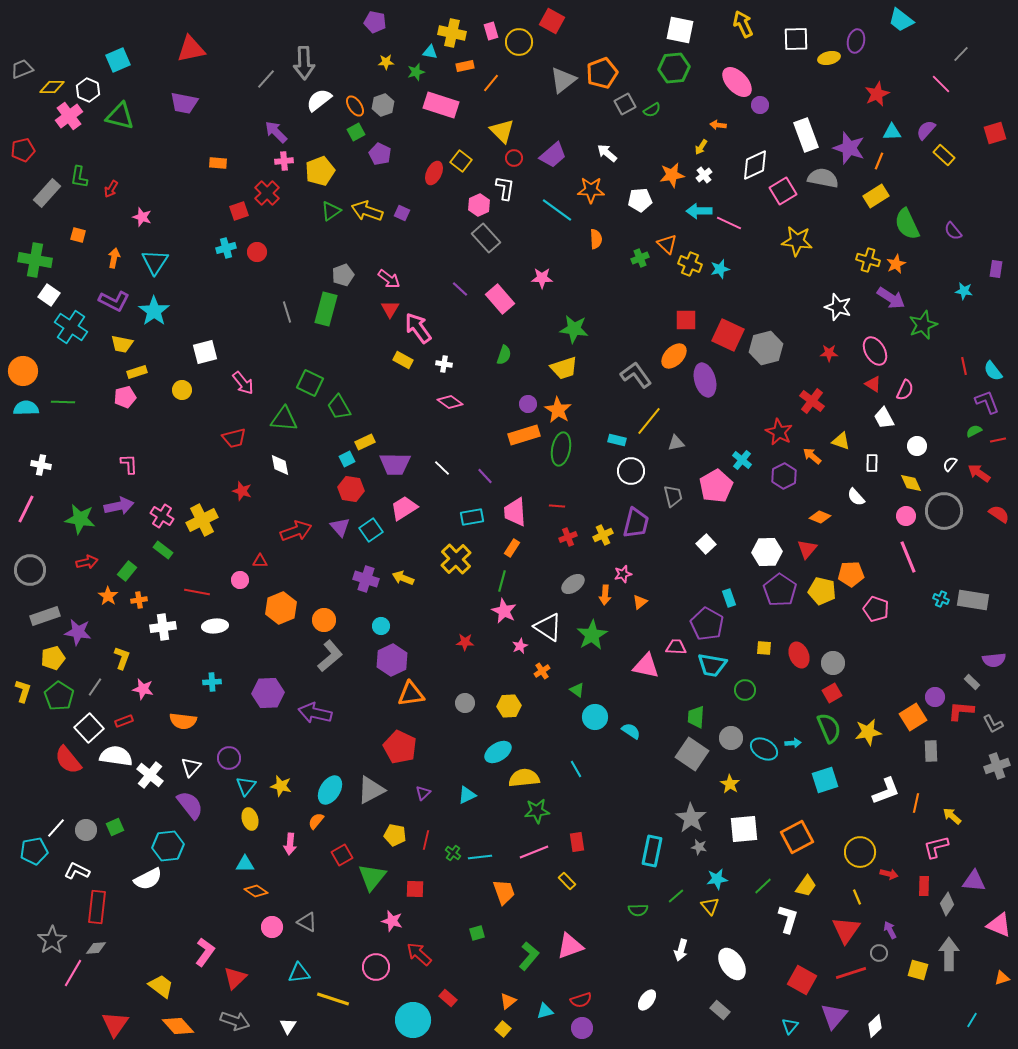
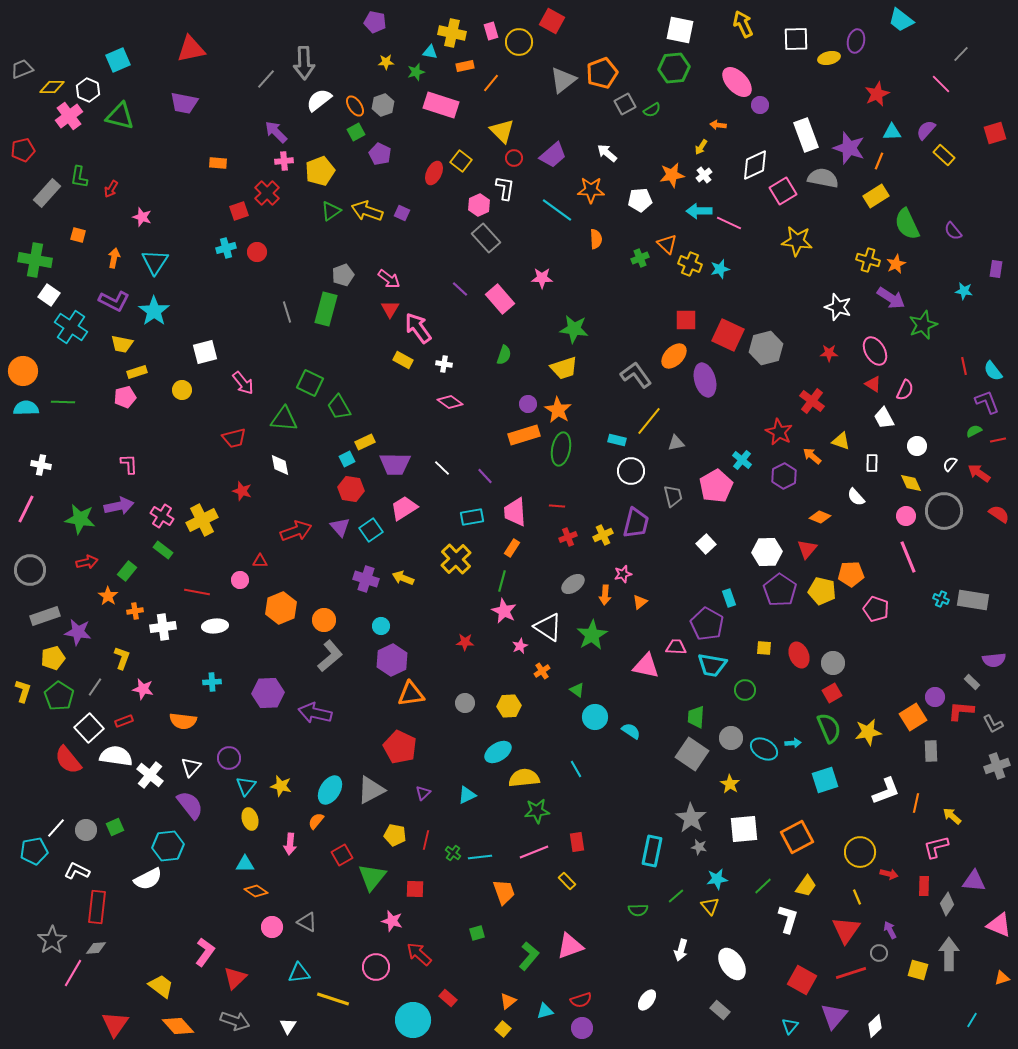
orange cross at (139, 600): moved 4 px left, 11 px down
